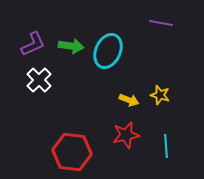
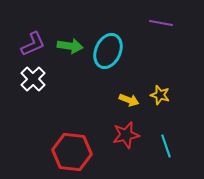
green arrow: moved 1 px left
white cross: moved 6 px left, 1 px up
cyan line: rotated 15 degrees counterclockwise
